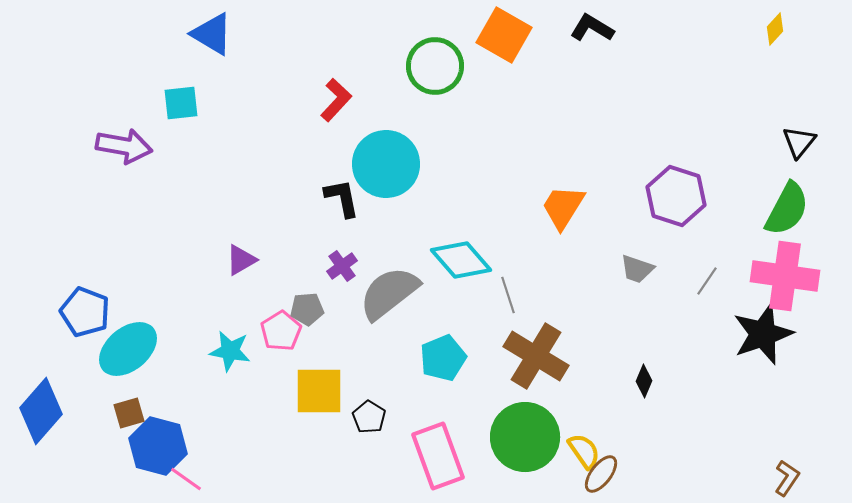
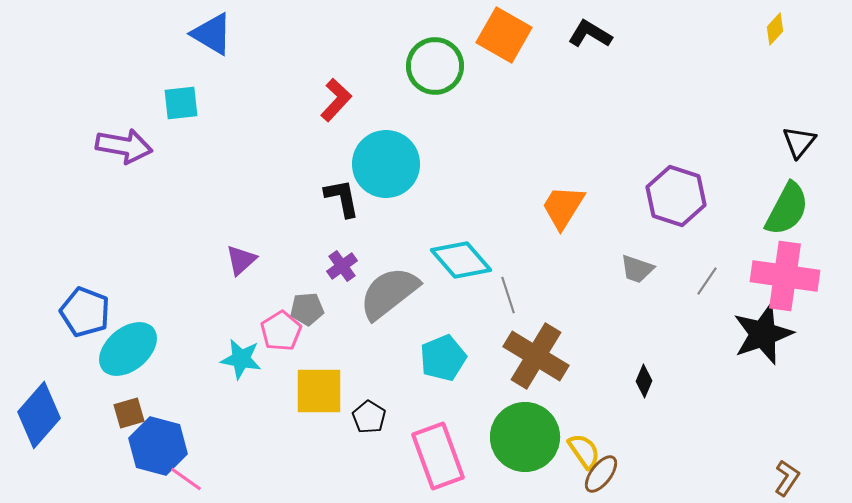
black L-shape at (592, 28): moved 2 px left, 6 px down
purple triangle at (241, 260): rotated 12 degrees counterclockwise
cyan star at (230, 351): moved 11 px right, 8 px down
blue diamond at (41, 411): moved 2 px left, 4 px down
